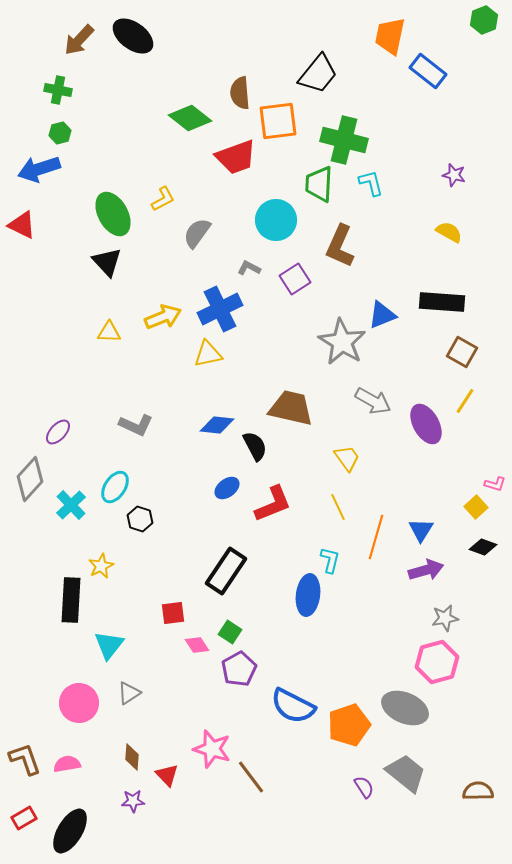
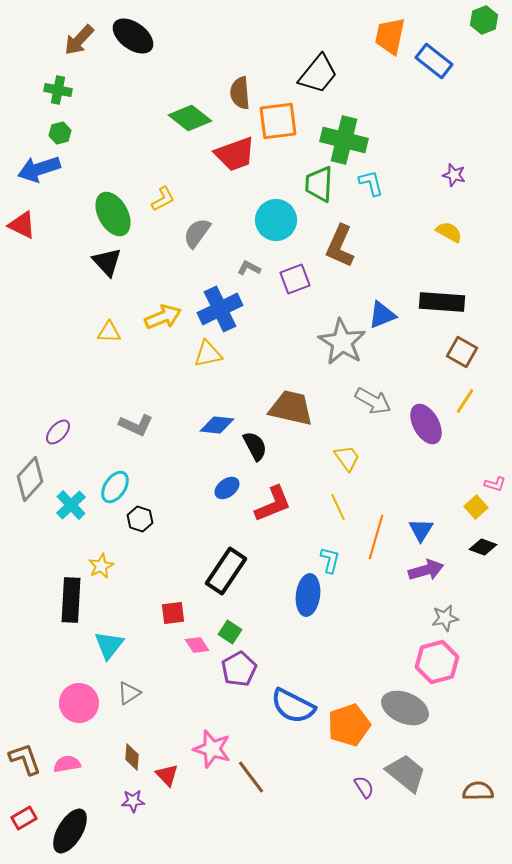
blue rectangle at (428, 71): moved 6 px right, 10 px up
red trapezoid at (236, 157): moved 1 px left, 3 px up
purple square at (295, 279): rotated 12 degrees clockwise
